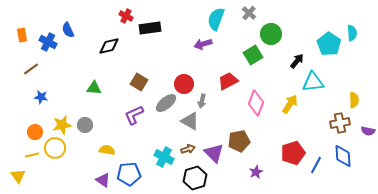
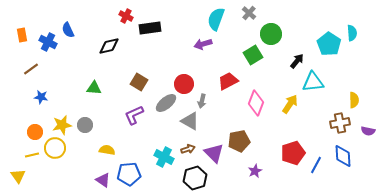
purple star at (256, 172): moved 1 px left, 1 px up
